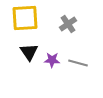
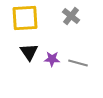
gray cross: moved 3 px right, 8 px up; rotated 18 degrees counterclockwise
purple star: moved 1 px up
